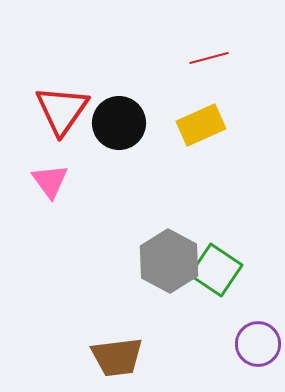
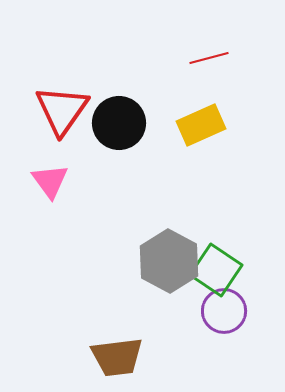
purple circle: moved 34 px left, 33 px up
